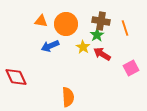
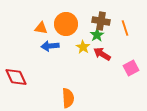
orange triangle: moved 7 px down
blue arrow: rotated 18 degrees clockwise
orange semicircle: moved 1 px down
